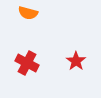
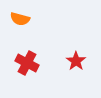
orange semicircle: moved 8 px left, 6 px down
